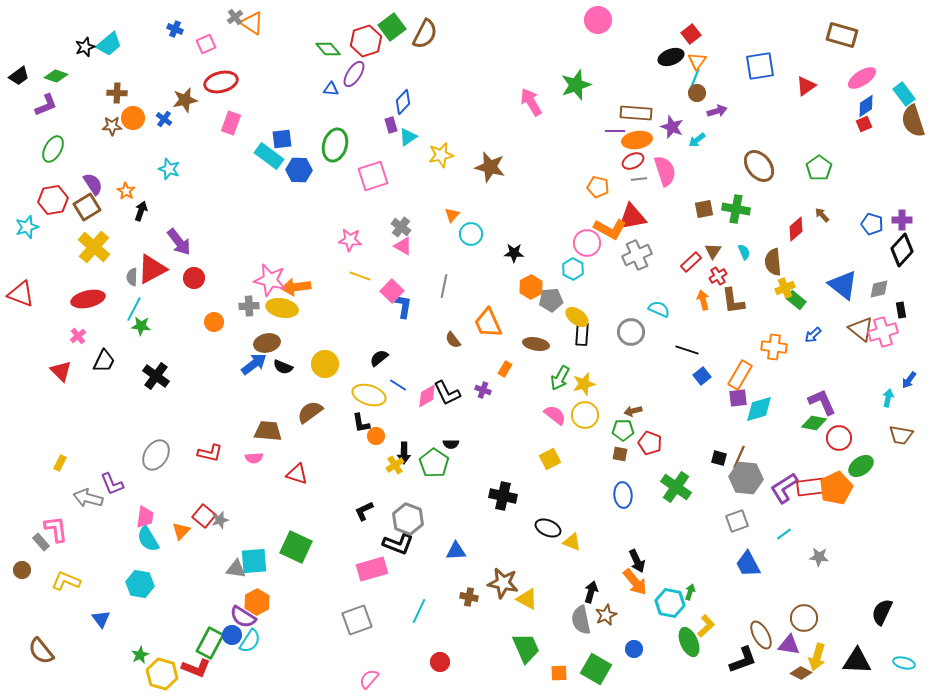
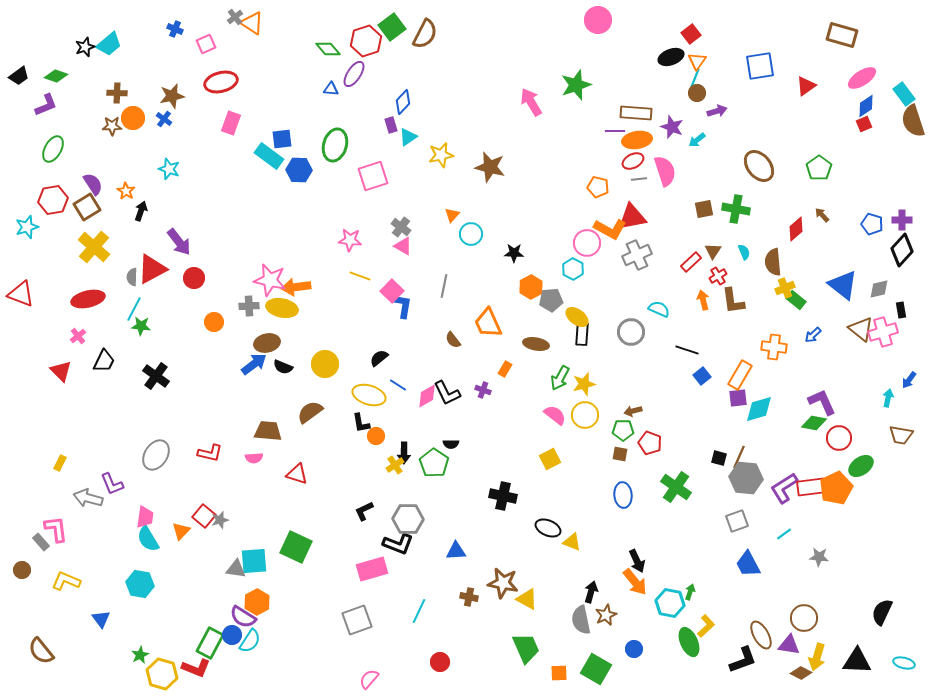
brown star at (185, 100): moved 13 px left, 4 px up
gray hexagon at (408, 519): rotated 20 degrees counterclockwise
